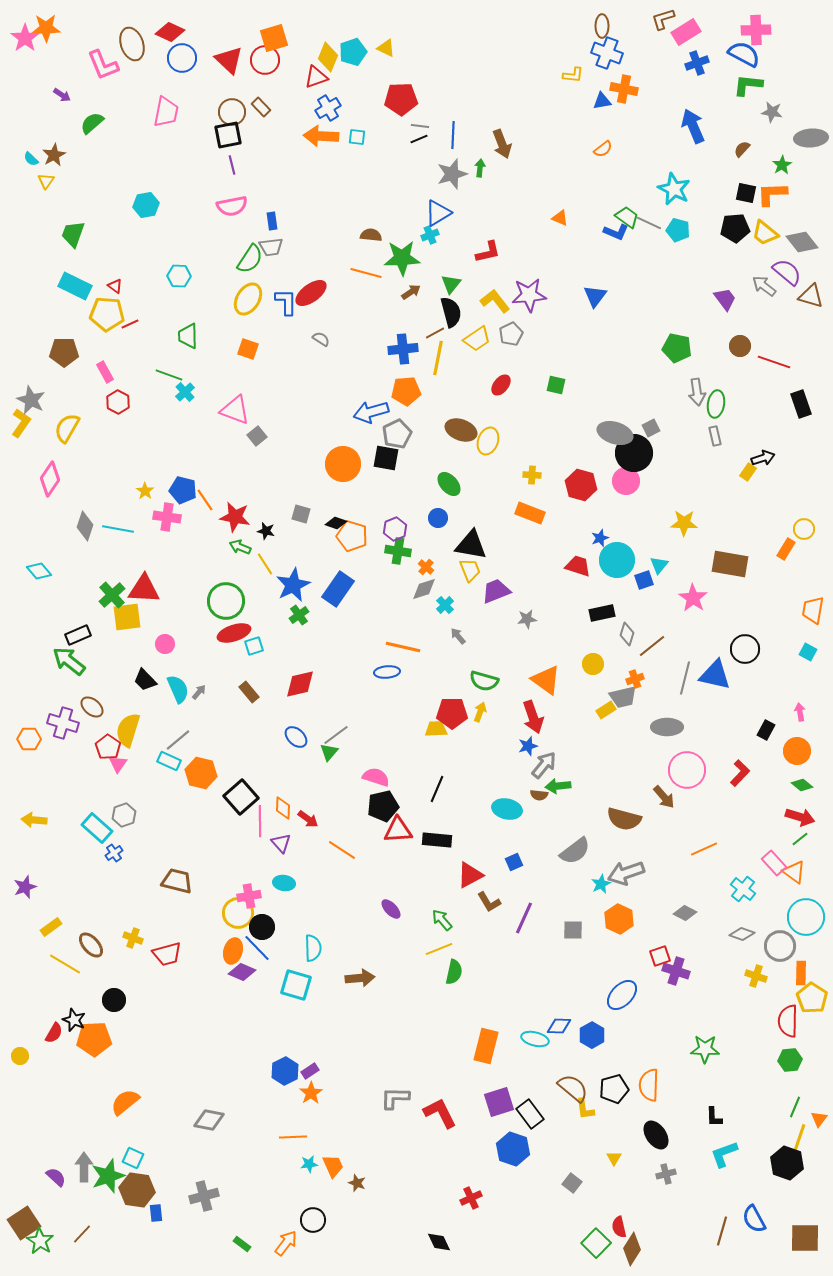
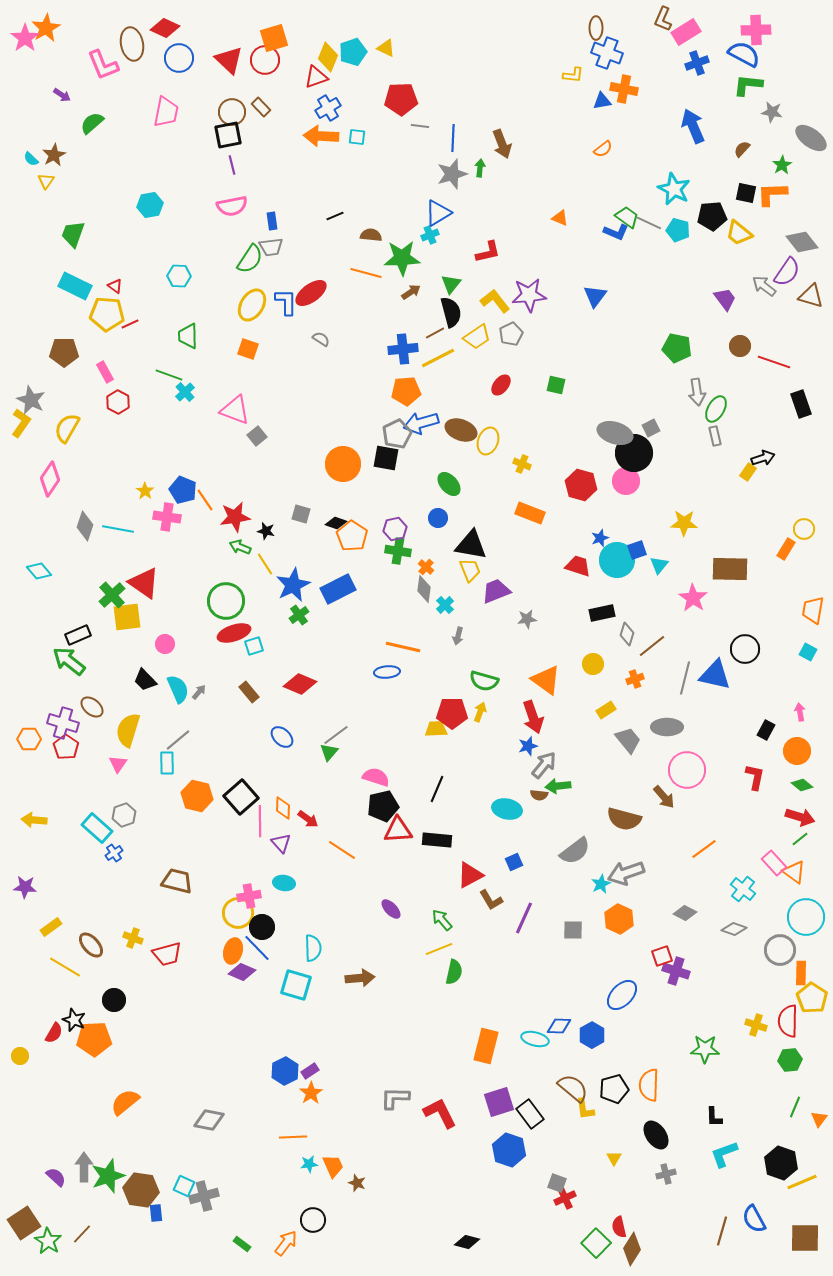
brown L-shape at (663, 19): rotated 50 degrees counterclockwise
brown ellipse at (602, 26): moved 6 px left, 2 px down
orange star at (46, 28): rotated 28 degrees counterclockwise
red diamond at (170, 32): moved 5 px left, 4 px up
brown ellipse at (132, 44): rotated 8 degrees clockwise
blue circle at (182, 58): moved 3 px left
blue line at (453, 135): moved 3 px down
gray ellipse at (811, 138): rotated 40 degrees clockwise
black line at (419, 139): moved 84 px left, 77 px down
cyan hexagon at (146, 205): moved 4 px right
black pentagon at (735, 228): moved 23 px left, 12 px up
yellow trapezoid at (765, 233): moved 26 px left
purple semicircle at (787, 272): rotated 84 degrees clockwise
yellow ellipse at (248, 299): moved 4 px right, 6 px down
yellow trapezoid at (477, 339): moved 2 px up
yellow line at (438, 358): rotated 52 degrees clockwise
green ellipse at (716, 404): moved 5 px down; rotated 20 degrees clockwise
blue arrow at (371, 412): moved 50 px right, 11 px down
yellow cross at (532, 475): moved 10 px left, 11 px up; rotated 18 degrees clockwise
blue pentagon at (183, 490): rotated 8 degrees clockwise
red star at (235, 517): rotated 20 degrees counterclockwise
purple hexagon at (395, 529): rotated 10 degrees clockwise
orange pentagon at (352, 536): rotated 16 degrees clockwise
brown rectangle at (730, 564): moved 5 px down; rotated 9 degrees counterclockwise
blue square at (644, 580): moved 7 px left, 30 px up
red triangle at (144, 589): moved 6 px up; rotated 32 degrees clockwise
blue rectangle at (338, 589): rotated 28 degrees clockwise
gray diamond at (424, 589): rotated 64 degrees counterclockwise
gray arrow at (458, 636): rotated 126 degrees counterclockwise
red diamond at (300, 684): rotated 36 degrees clockwise
gray trapezoid at (623, 697): moved 5 px right, 43 px down; rotated 116 degrees counterclockwise
blue ellipse at (296, 737): moved 14 px left
red pentagon at (108, 747): moved 42 px left
cyan rectangle at (169, 761): moved 2 px left, 2 px down; rotated 65 degrees clockwise
orange hexagon at (201, 773): moved 4 px left, 23 px down
red L-shape at (740, 773): moved 15 px right, 4 px down; rotated 32 degrees counterclockwise
orange line at (704, 849): rotated 12 degrees counterclockwise
purple star at (25, 887): rotated 25 degrees clockwise
brown L-shape at (489, 902): moved 2 px right, 2 px up
gray diamond at (742, 934): moved 8 px left, 5 px up
gray circle at (780, 946): moved 4 px down
red square at (660, 956): moved 2 px right
yellow line at (65, 964): moved 3 px down
yellow cross at (756, 976): moved 49 px down
yellow line at (799, 1139): moved 3 px right, 43 px down; rotated 48 degrees clockwise
blue hexagon at (513, 1149): moved 4 px left, 1 px down
cyan square at (133, 1158): moved 51 px right, 28 px down
black hexagon at (787, 1163): moved 6 px left
gray square at (572, 1183): moved 15 px left; rotated 18 degrees counterclockwise
brown hexagon at (137, 1190): moved 4 px right
red cross at (471, 1198): moved 94 px right
green star at (40, 1241): moved 8 px right
black diamond at (439, 1242): moved 28 px right; rotated 50 degrees counterclockwise
